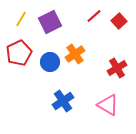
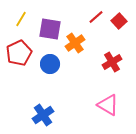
red line: moved 2 px right, 1 px down
purple square: moved 7 px down; rotated 35 degrees clockwise
orange cross: moved 11 px up
blue circle: moved 2 px down
red cross: moved 5 px left, 6 px up
blue cross: moved 20 px left, 14 px down
